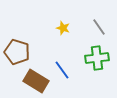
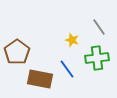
yellow star: moved 9 px right, 12 px down
brown pentagon: rotated 20 degrees clockwise
blue line: moved 5 px right, 1 px up
brown rectangle: moved 4 px right, 2 px up; rotated 20 degrees counterclockwise
